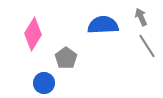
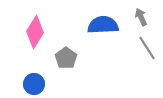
pink diamond: moved 2 px right, 2 px up
gray line: moved 2 px down
blue circle: moved 10 px left, 1 px down
